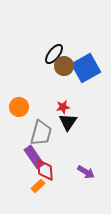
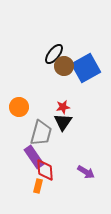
black triangle: moved 5 px left
orange rectangle: rotated 32 degrees counterclockwise
